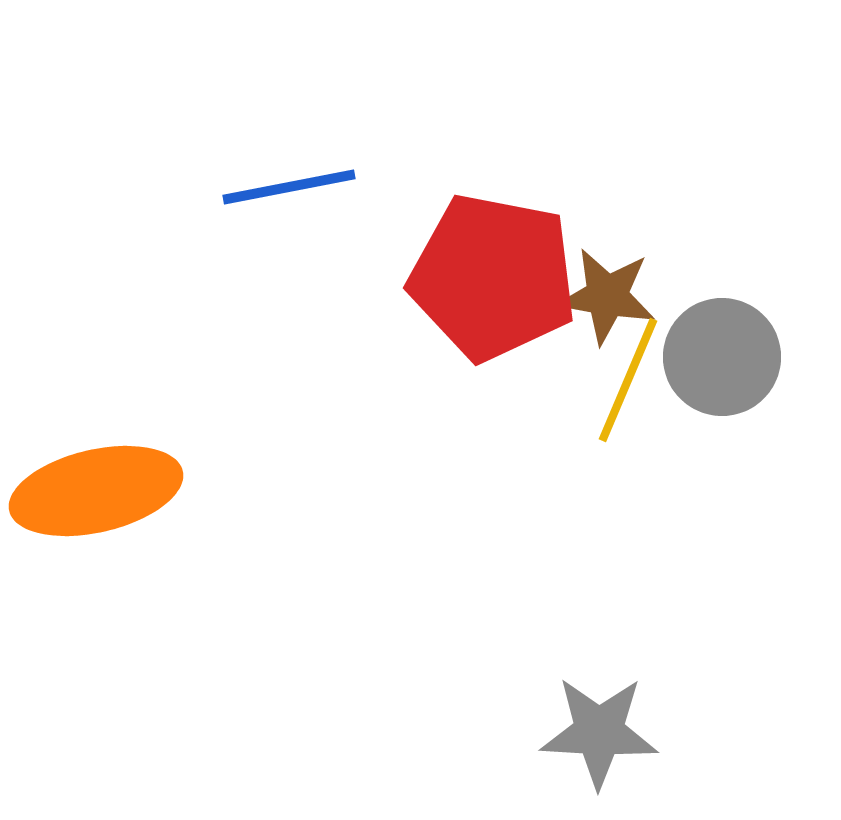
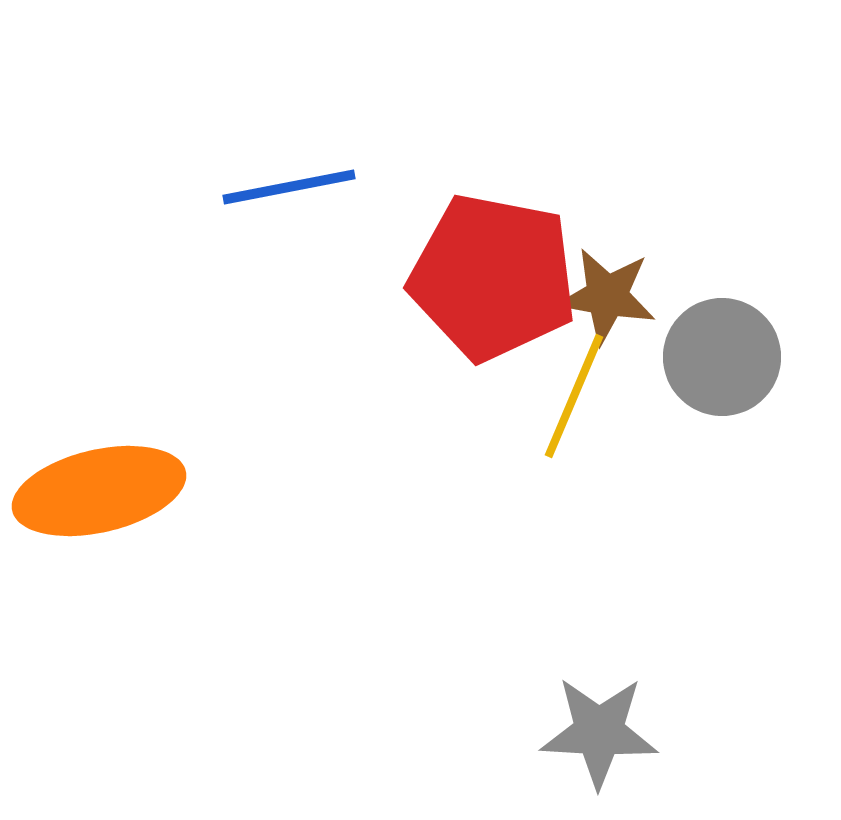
yellow line: moved 54 px left, 16 px down
orange ellipse: moved 3 px right
